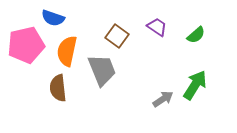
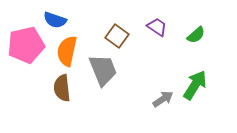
blue semicircle: moved 2 px right, 2 px down
gray trapezoid: moved 1 px right
brown semicircle: moved 4 px right
